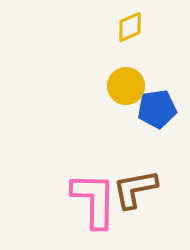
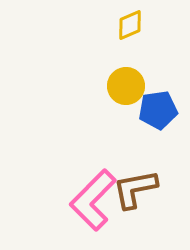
yellow diamond: moved 2 px up
blue pentagon: moved 1 px right, 1 px down
pink L-shape: moved 1 px left; rotated 136 degrees counterclockwise
